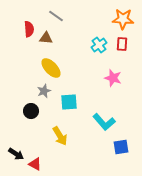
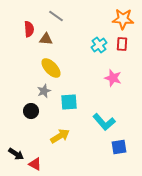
brown triangle: moved 1 px down
yellow arrow: rotated 90 degrees counterclockwise
blue square: moved 2 px left
